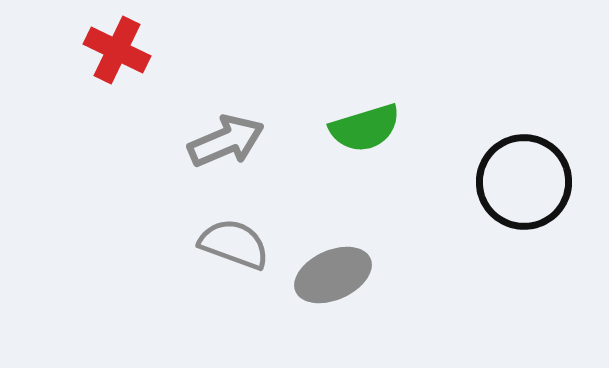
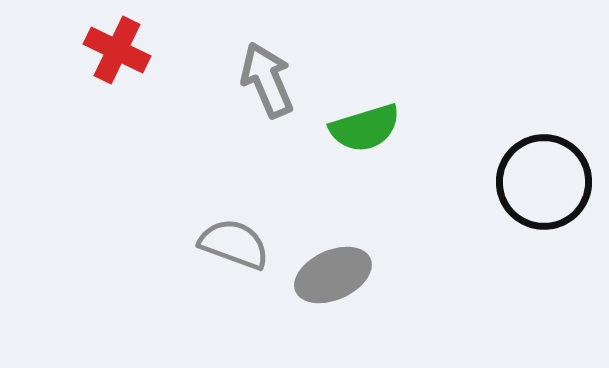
gray arrow: moved 41 px right, 61 px up; rotated 90 degrees counterclockwise
black circle: moved 20 px right
